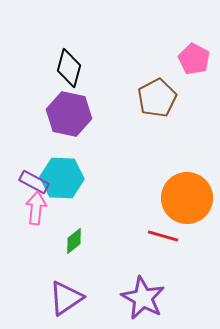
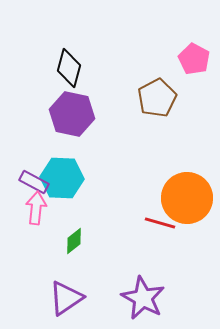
purple hexagon: moved 3 px right
red line: moved 3 px left, 13 px up
